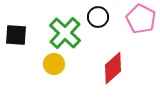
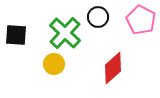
pink pentagon: moved 1 px down
